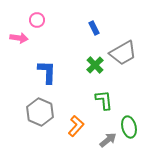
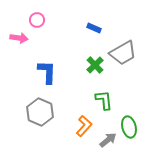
blue rectangle: rotated 40 degrees counterclockwise
orange L-shape: moved 8 px right
